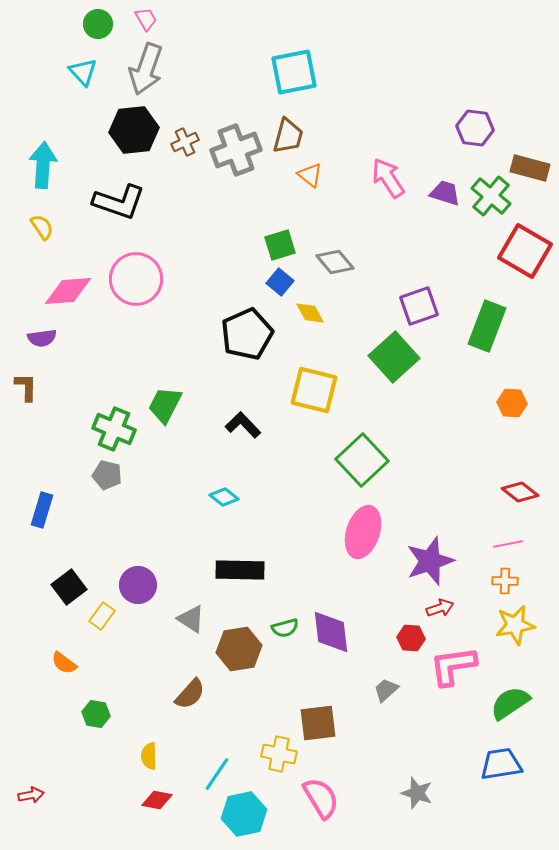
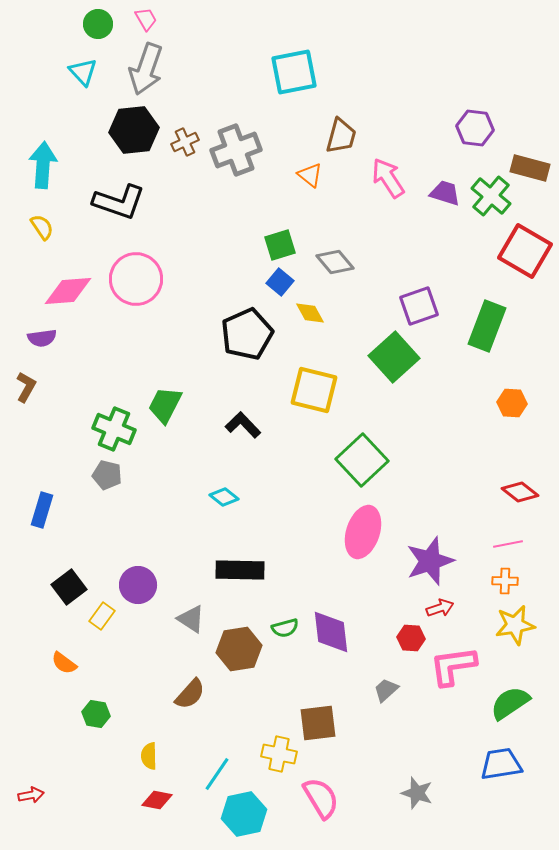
brown trapezoid at (288, 136): moved 53 px right
brown L-shape at (26, 387): rotated 28 degrees clockwise
